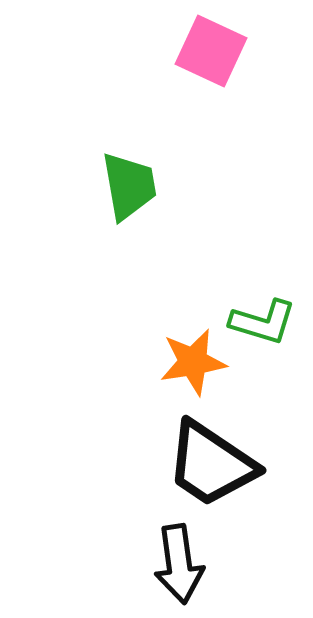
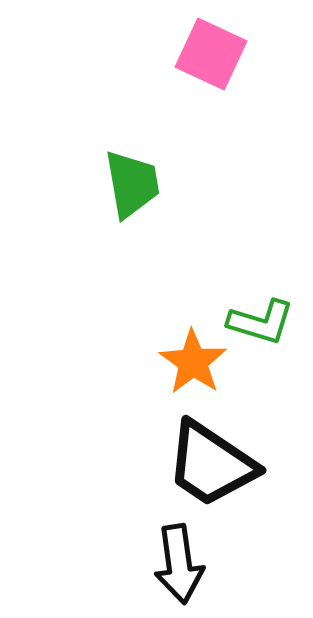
pink square: moved 3 px down
green trapezoid: moved 3 px right, 2 px up
green L-shape: moved 2 px left
orange star: rotated 28 degrees counterclockwise
